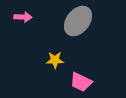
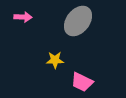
pink trapezoid: moved 1 px right
